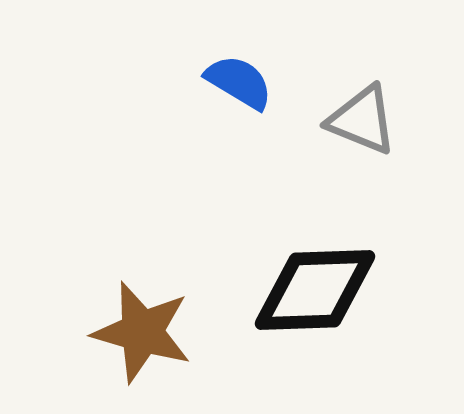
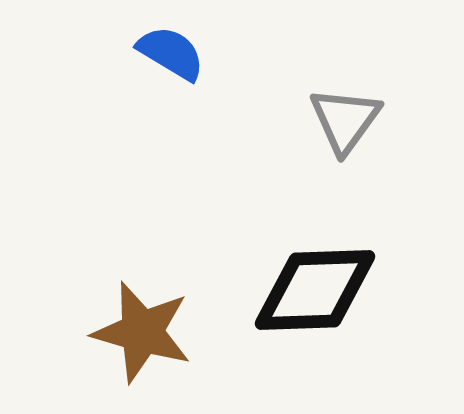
blue semicircle: moved 68 px left, 29 px up
gray triangle: moved 17 px left; rotated 44 degrees clockwise
